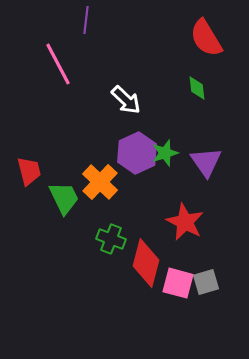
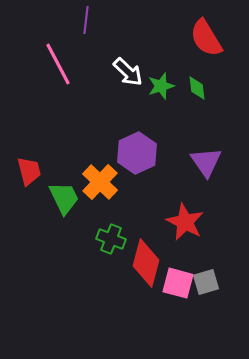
white arrow: moved 2 px right, 28 px up
green star: moved 4 px left, 67 px up
